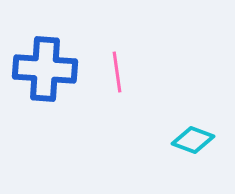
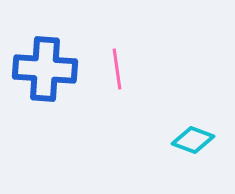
pink line: moved 3 px up
